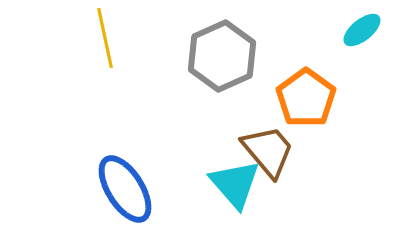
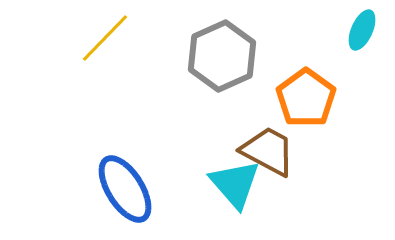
cyan ellipse: rotated 27 degrees counterclockwise
yellow line: rotated 56 degrees clockwise
brown trapezoid: rotated 22 degrees counterclockwise
